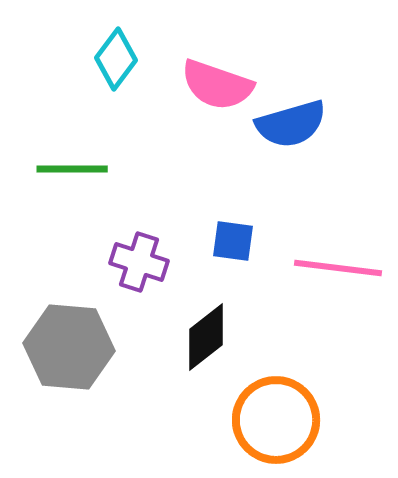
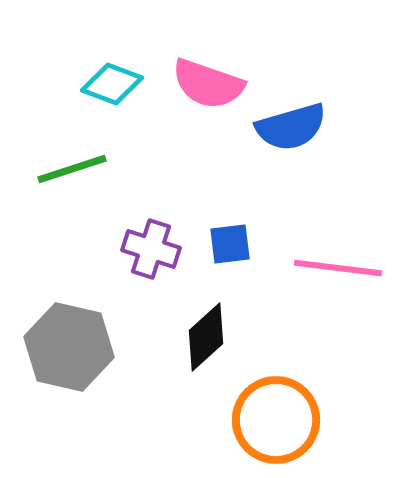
cyan diamond: moved 4 px left, 25 px down; rotated 74 degrees clockwise
pink semicircle: moved 9 px left, 1 px up
blue semicircle: moved 3 px down
green line: rotated 18 degrees counterclockwise
blue square: moved 3 px left, 3 px down; rotated 15 degrees counterclockwise
purple cross: moved 12 px right, 13 px up
black diamond: rotated 4 degrees counterclockwise
gray hexagon: rotated 8 degrees clockwise
